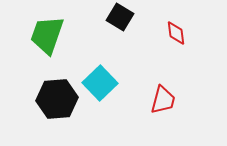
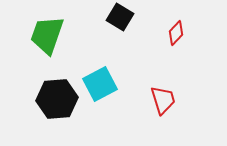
red diamond: rotated 50 degrees clockwise
cyan square: moved 1 px down; rotated 16 degrees clockwise
red trapezoid: rotated 32 degrees counterclockwise
